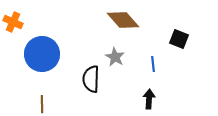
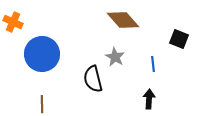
black semicircle: moved 2 px right; rotated 16 degrees counterclockwise
